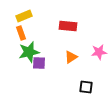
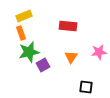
orange triangle: rotated 24 degrees counterclockwise
purple square: moved 4 px right, 2 px down; rotated 32 degrees counterclockwise
